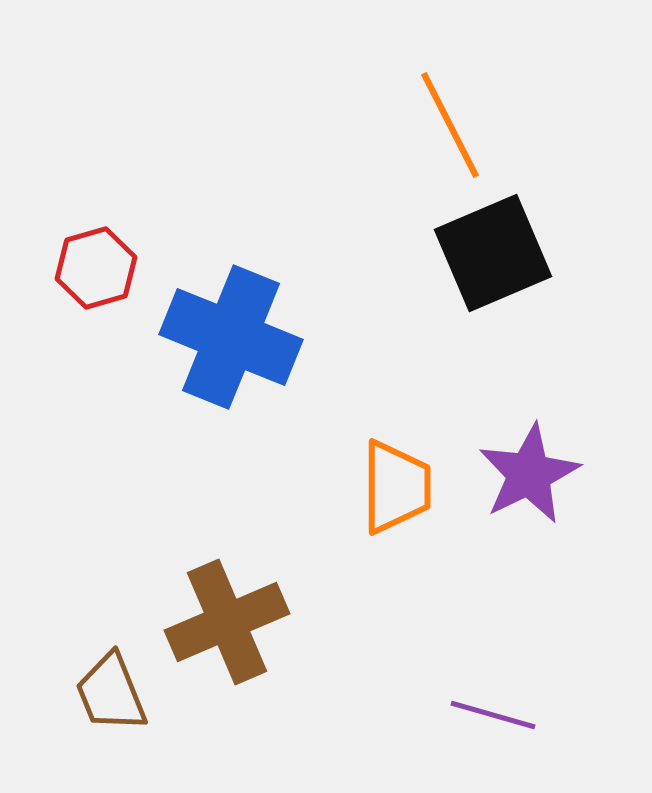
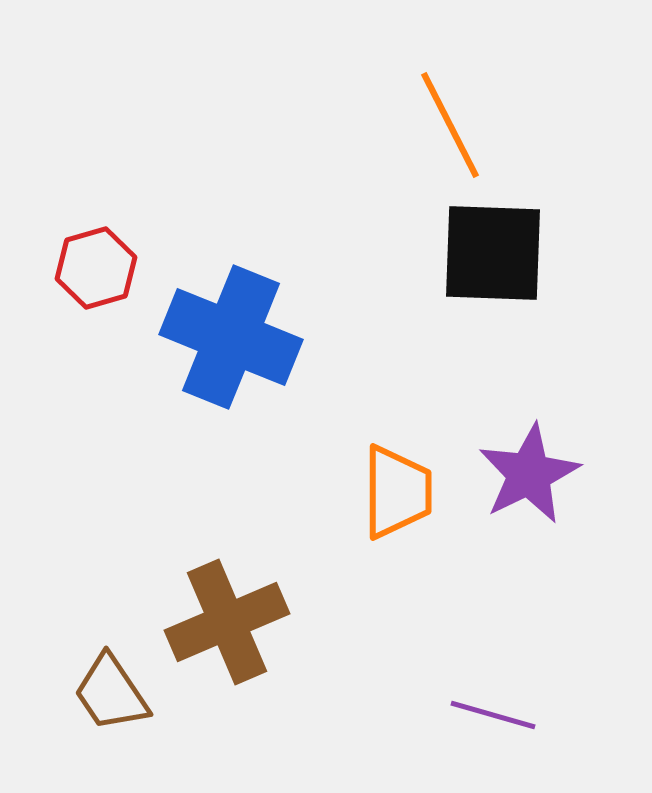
black square: rotated 25 degrees clockwise
orange trapezoid: moved 1 px right, 5 px down
brown trapezoid: rotated 12 degrees counterclockwise
